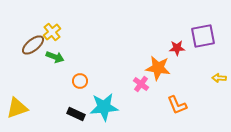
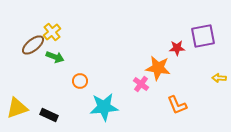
black rectangle: moved 27 px left, 1 px down
